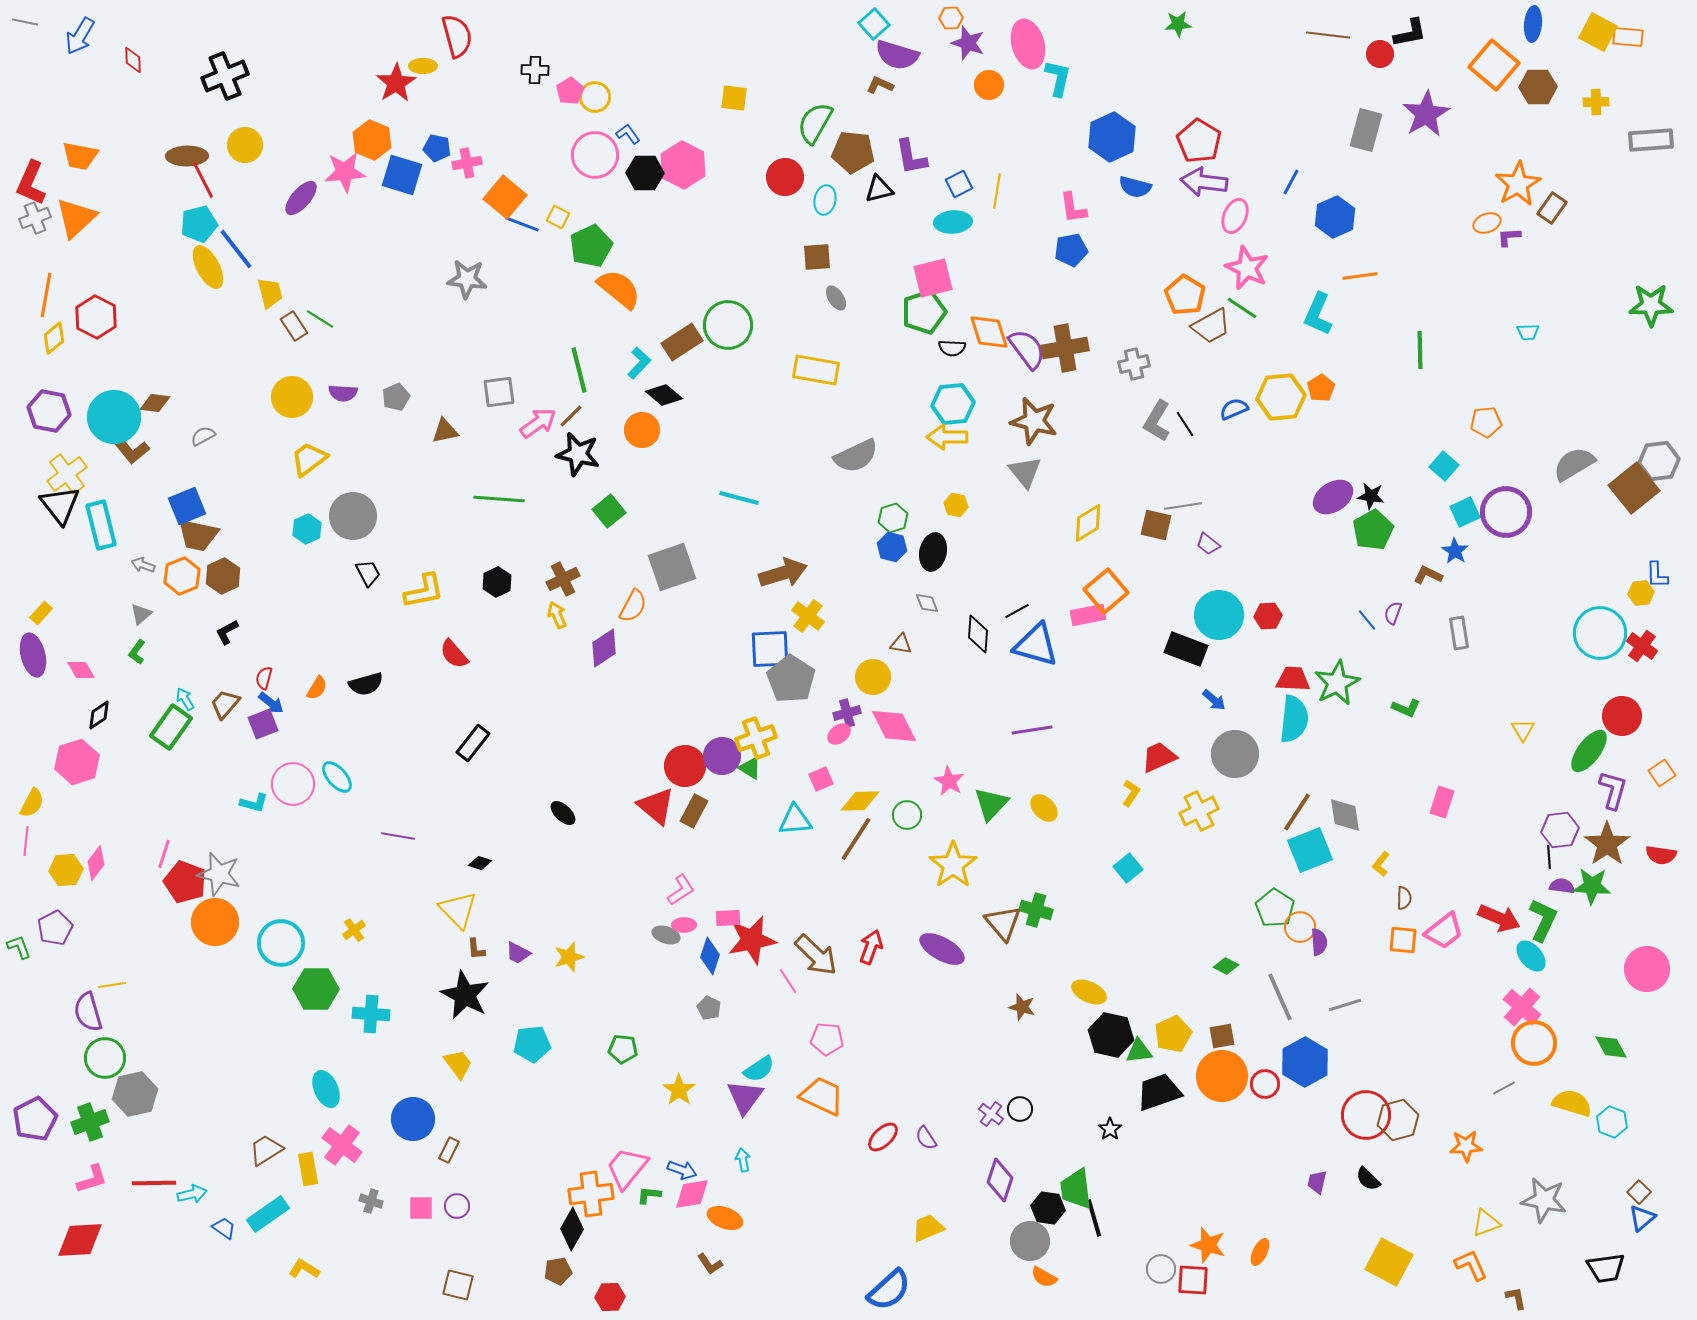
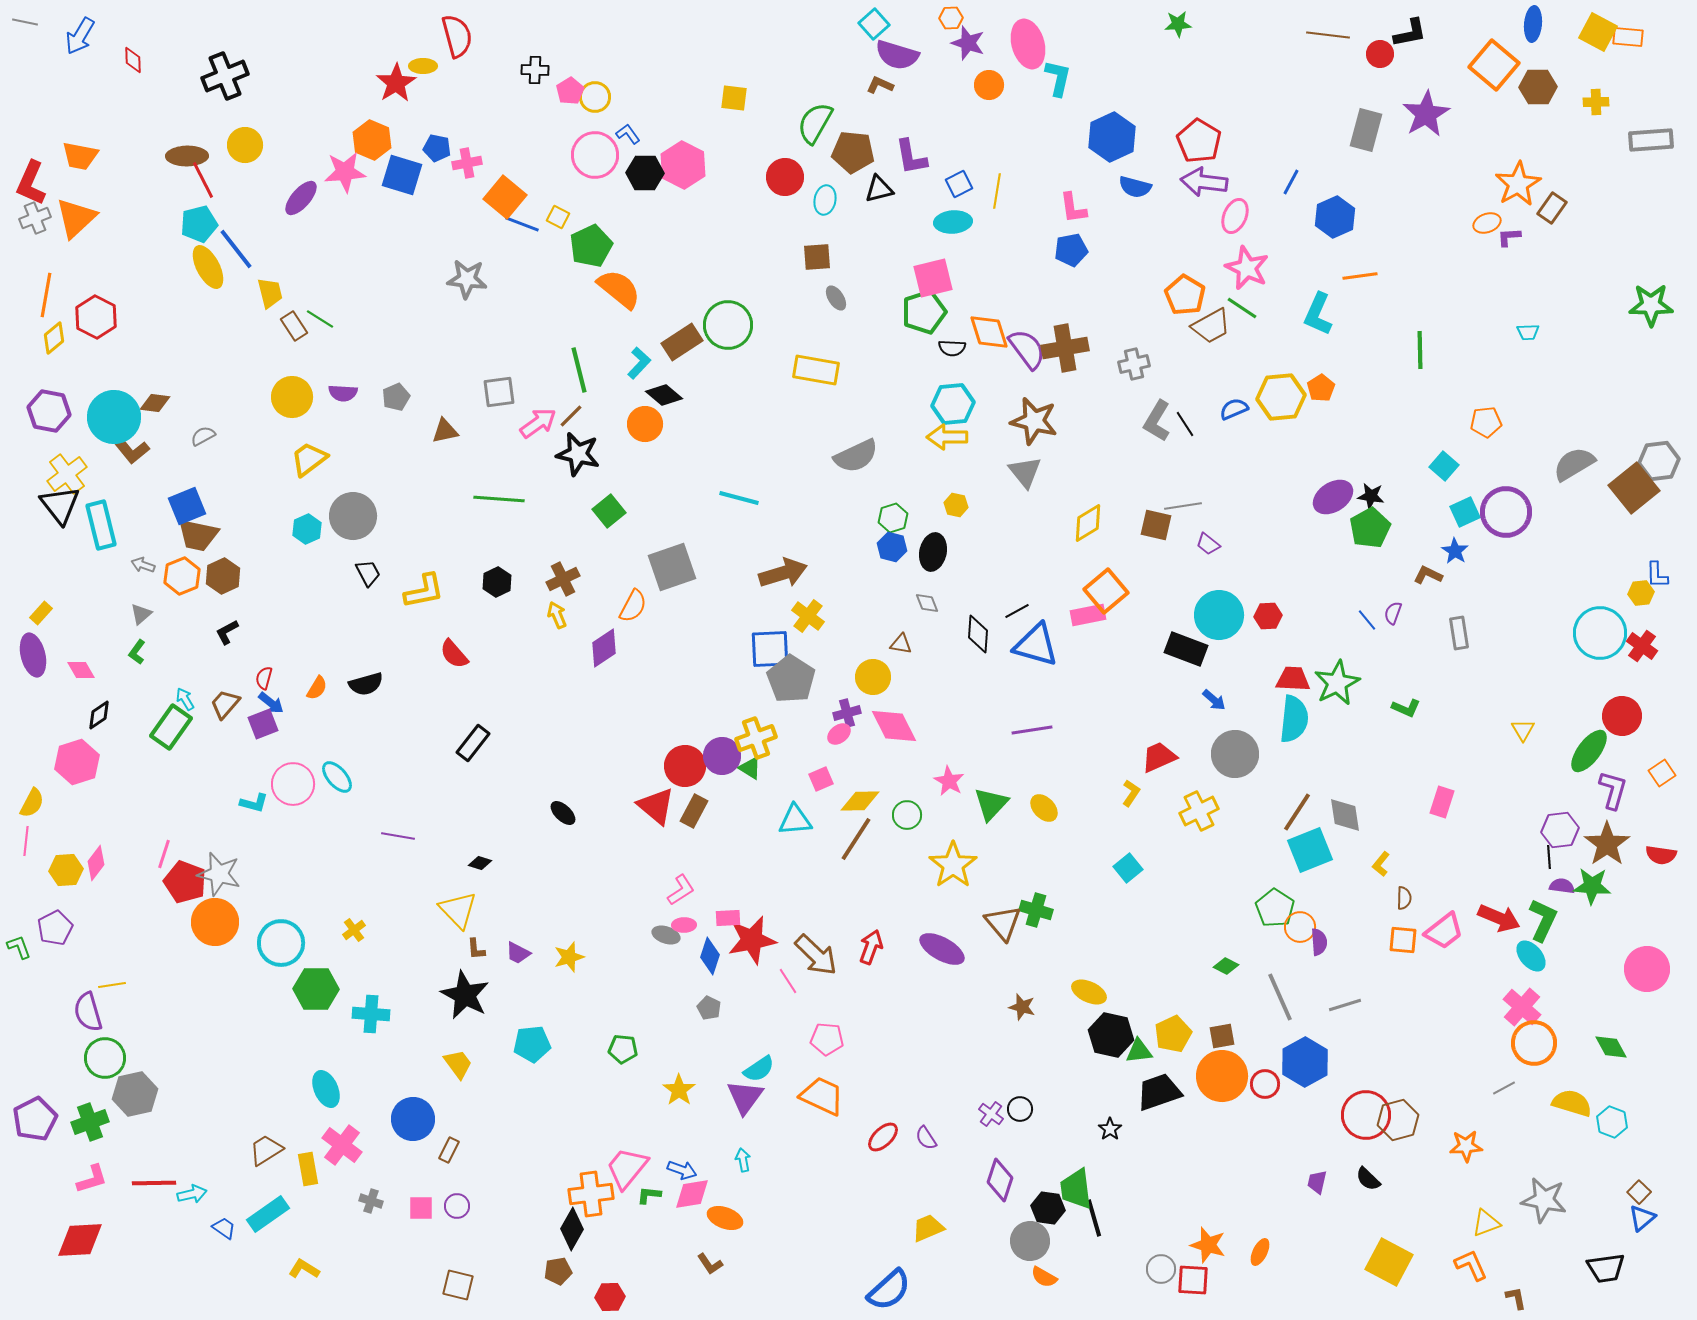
orange circle at (642, 430): moved 3 px right, 6 px up
green pentagon at (1373, 530): moved 3 px left, 2 px up
